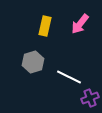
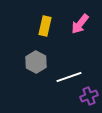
gray hexagon: moved 3 px right; rotated 15 degrees counterclockwise
white line: rotated 45 degrees counterclockwise
purple cross: moved 1 px left, 2 px up
